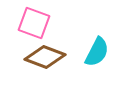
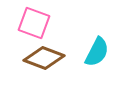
brown diamond: moved 1 px left, 1 px down
